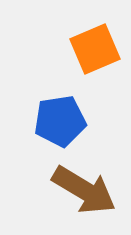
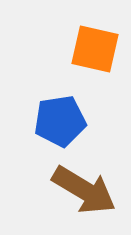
orange square: rotated 36 degrees clockwise
